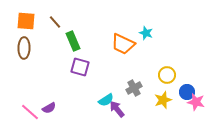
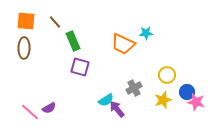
cyan star: rotated 24 degrees counterclockwise
